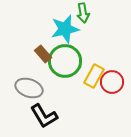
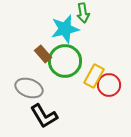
red circle: moved 3 px left, 3 px down
